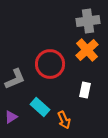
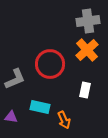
cyan rectangle: rotated 30 degrees counterclockwise
purple triangle: rotated 40 degrees clockwise
